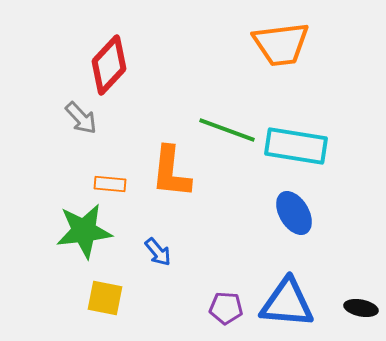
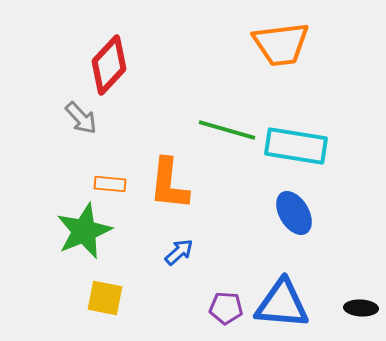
green line: rotated 4 degrees counterclockwise
orange L-shape: moved 2 px left, 12 px down
green star: rotated 16 degrees counterclockwise
blue arrow: moved 21 px right; rotated 92 degrees counterclockwise
blue triangle: moved 5 px left, 1 px down
black ellipse: rotated 8 degrees counterclockwise
